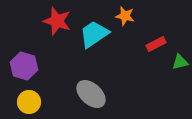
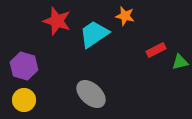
red rectangle: moved 6 px down
yellow circle: moved 5 px left, 2 px up
